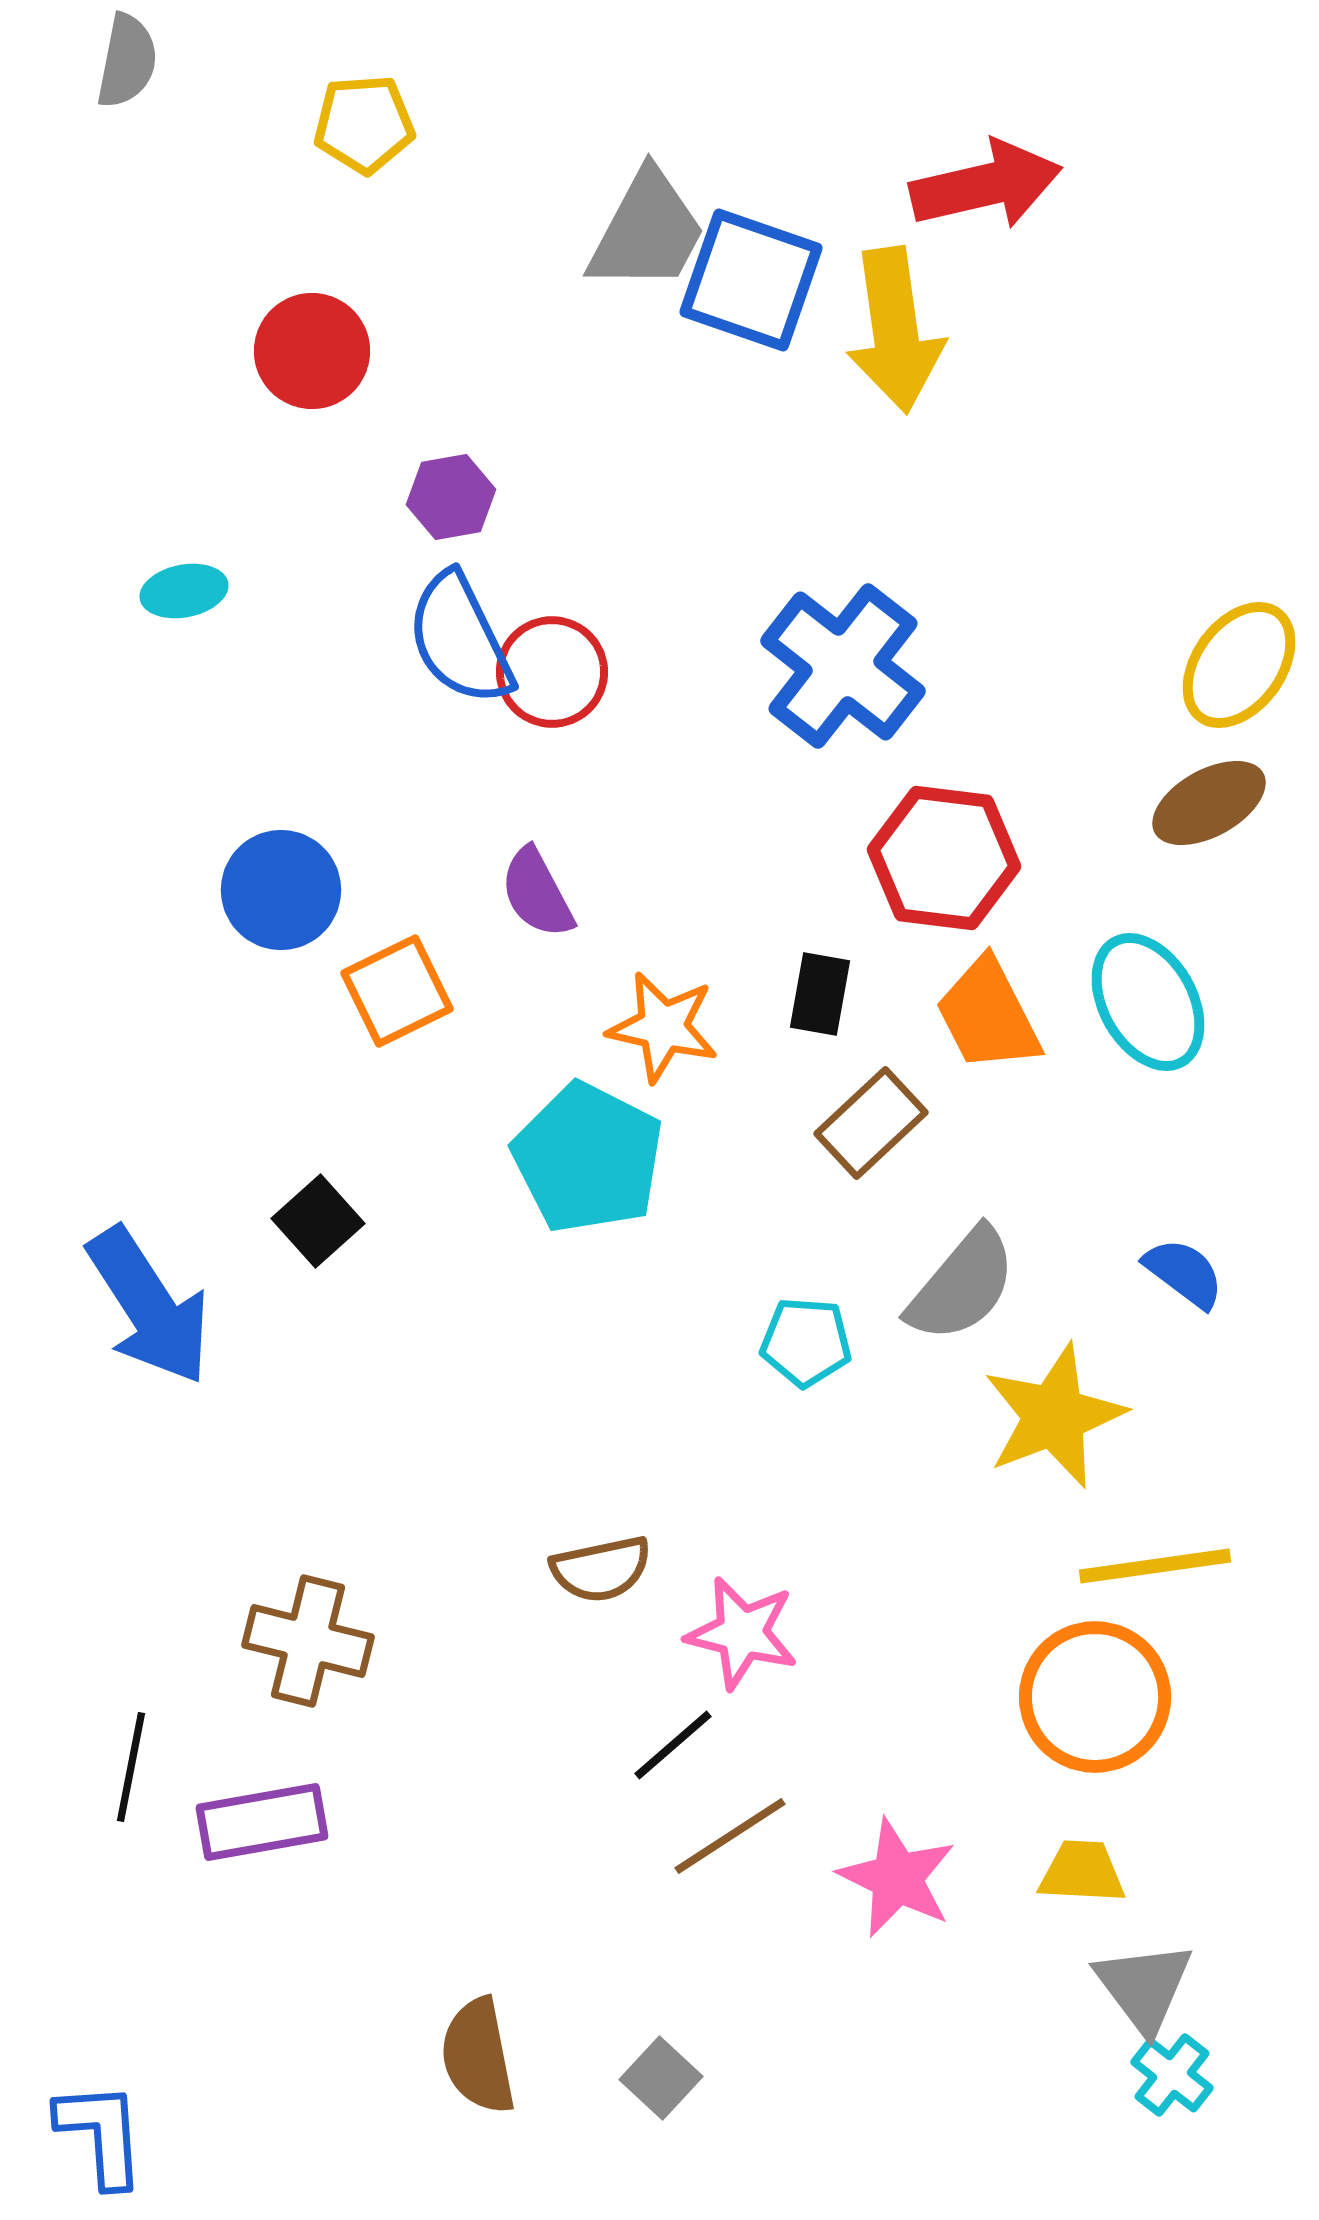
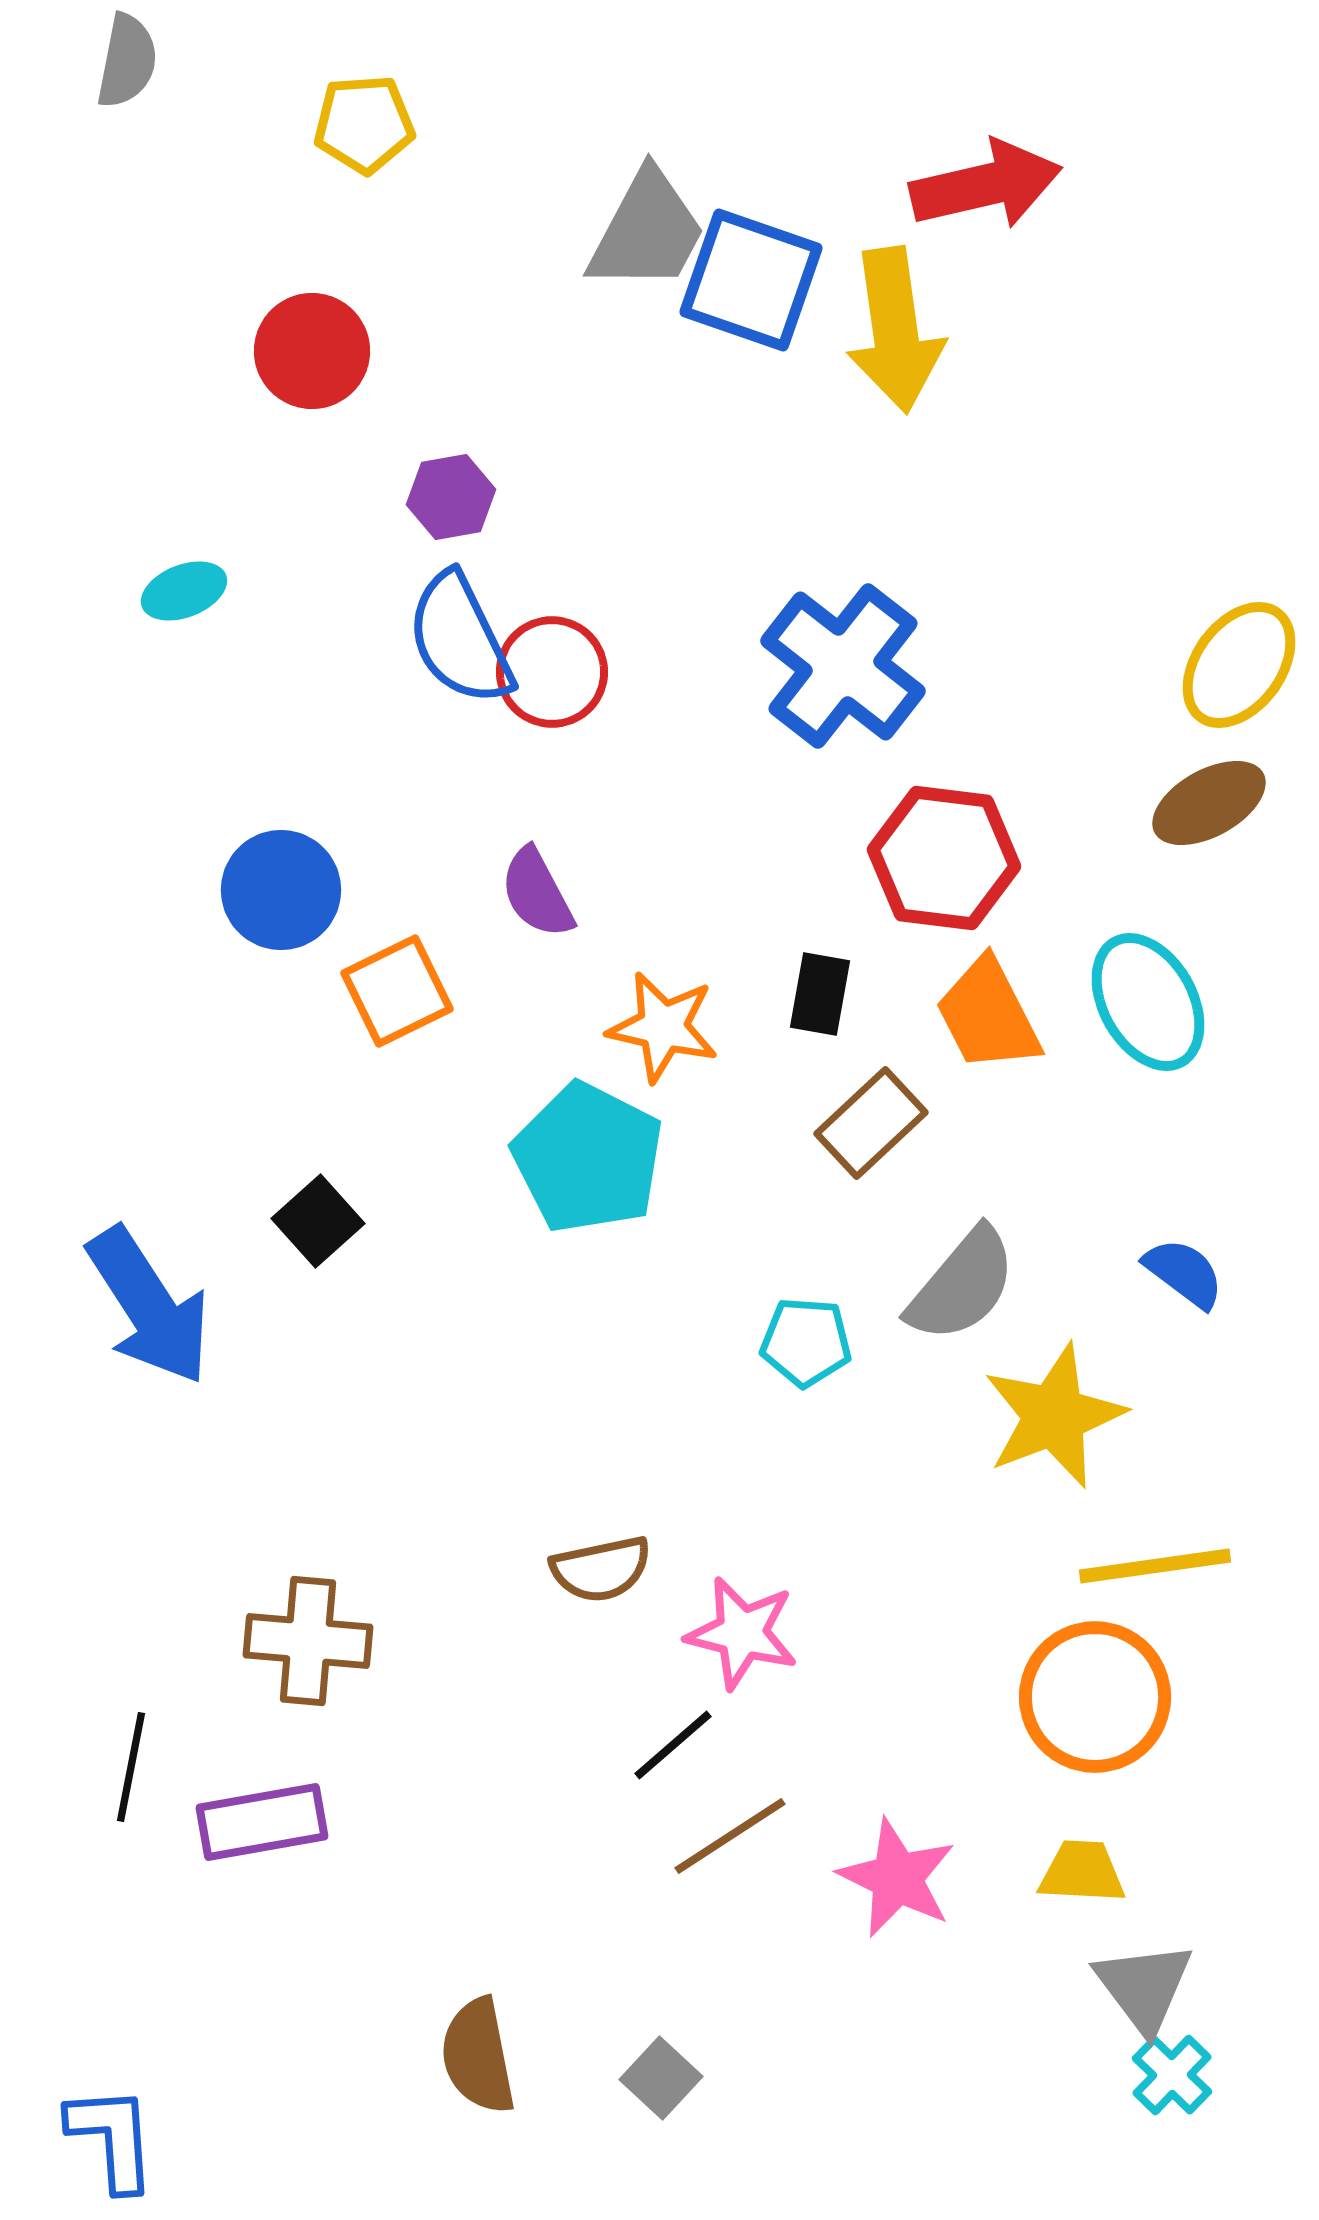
cyan ellipse at (184, 591): rotated 10 degrees counterclockwise
brown cross at (308, 1641): rotated 9 degrees counterclockwise
cyan cross at (1172, 2075): rotated 6 degrees clockwise
blue L-shape at (101, 2134): moved 11 px right, 4 px down
